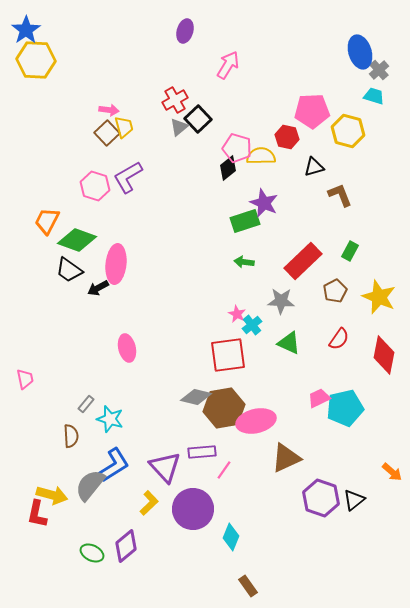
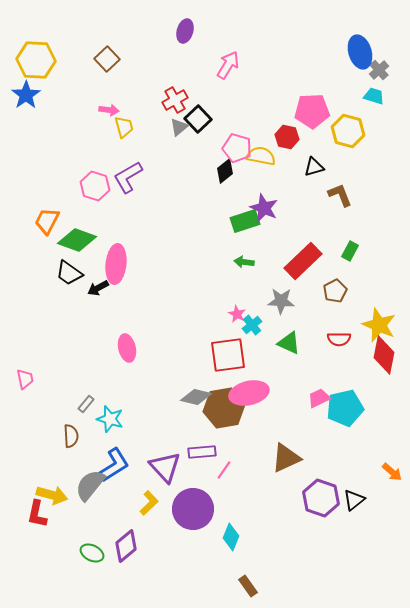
blue star at (26, 30): moved 65 px down
brown square at (107, 133): moved 74 px up
yellow semicircle at (261, 156): rotated 12 degrees clockwise
black diamond at (228, 168): moved 3 px left, 3 px down
purple star at (264, 203): moved 5 px down
black trapezoid at (69, 270): moved 3 px down
yellow star at (379, 297): moved 28 px down
red semicircle at (339, 339): rotated 55 degrees clockwise
pink ellipse at (256, 421): moved 7 px left, 28 px up
